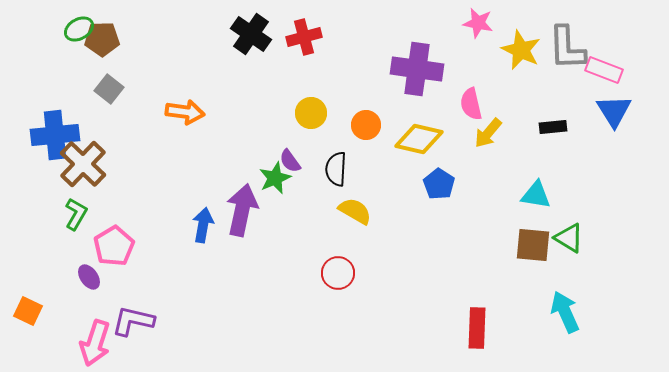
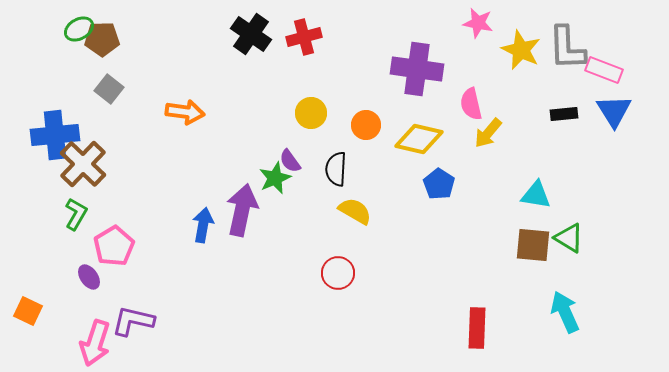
black rectangle: moved 11 px right, 13 px up
